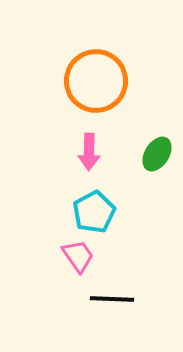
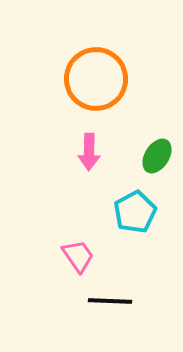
orange circle: moved 2 px up
green ellipse: moved 2 px down
cyan pentagon: moved 41 px right
black line: moved 2 px left, 2 px down
